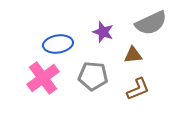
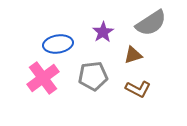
gray semicircle: rotated 8 degrees counterclockwise
purple star: rotated 20 degrees clockwise
brown triangle: rotated 12 degrees counterclockwise
gray pentagon: rotated 12 degrees counterclockwise
brown L-shape: rotated 50 degrees clockwise
